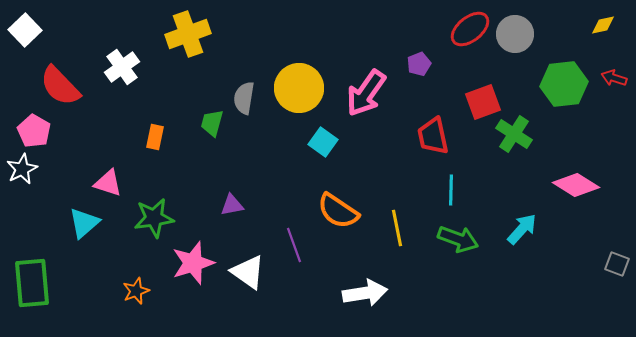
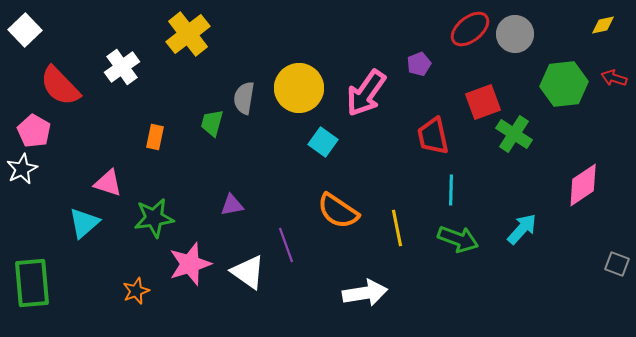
yellow cross: rotated 18 degrees counterclockwise
pink diamond: moved 7 px right; rotated 66 degrees counterclockwise
purple line: moved 8 px left
pink star: moved 3 px left, 1 px down
